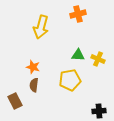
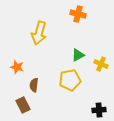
orange cross: rotated 28 degrees clockwise
yellow arrow: moved 2 px left, 6 px down
green triangle: rotated 32 degrees counterclockwise
yellow cross: moved 3 px right, 5 px down
orange star: moved 16 px left
brown rectangle: moved 8 px right, 4 px down
black cross: moved 1 px up
